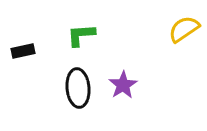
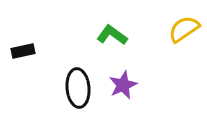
green L-shape: moved 31 px right; rotated 40 degrees clockwise
purple star: rotated 8 degrees clockwise
